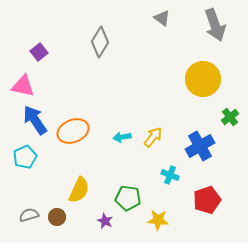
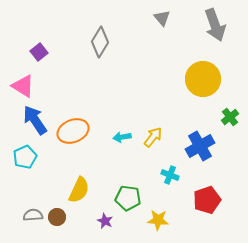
gray triangle: rotated 12 degrees clockwise
pink triangle: rotated 20 degrees clockwise
gray semicircle: moved 4 px right; rotated 12 degrees clockwise
